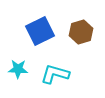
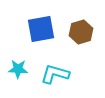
blue square: moved 1 px right, 2 px up; rotated 16 degrees clockwise
